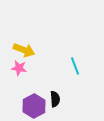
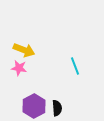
black semicircle: moved 2 px right, 9 px down
